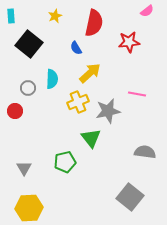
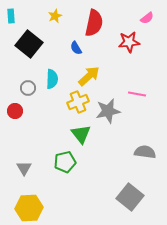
pink semicircle: moved 7 px down
yellow arrow: moved 1 px left, 3 px down
green triangle: moved 10 px left, 4 px up
